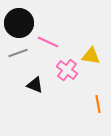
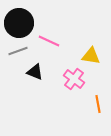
pink line: moved 1 px right, 1 px up
gray line: moved 2 px up
pink cross: moved 7 px right, 9 px down
black triangle: moved 13 px up
